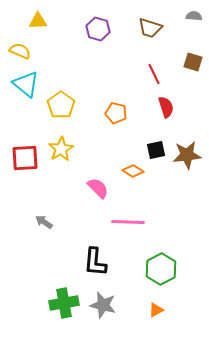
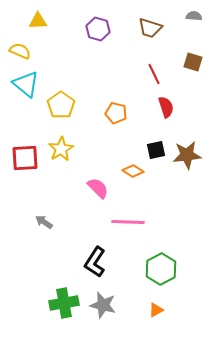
black L-shape: rotated 28 degrees clockwise
